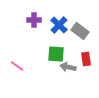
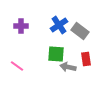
purple cross: moved 13 px left, 6 px down
blue cross: rotated 12 degrees clockwise
